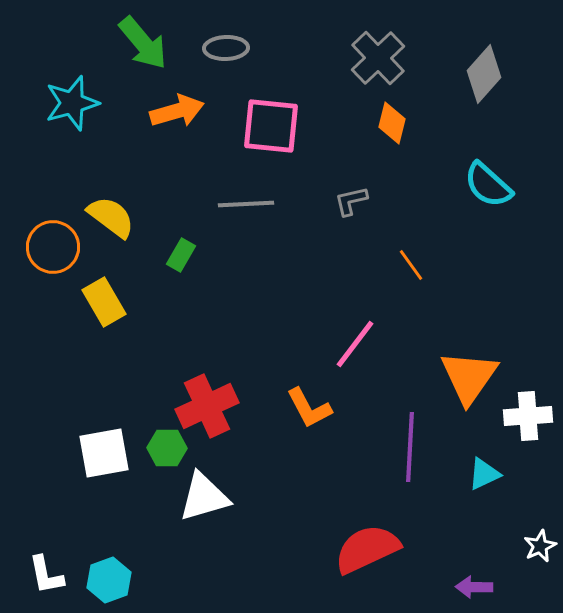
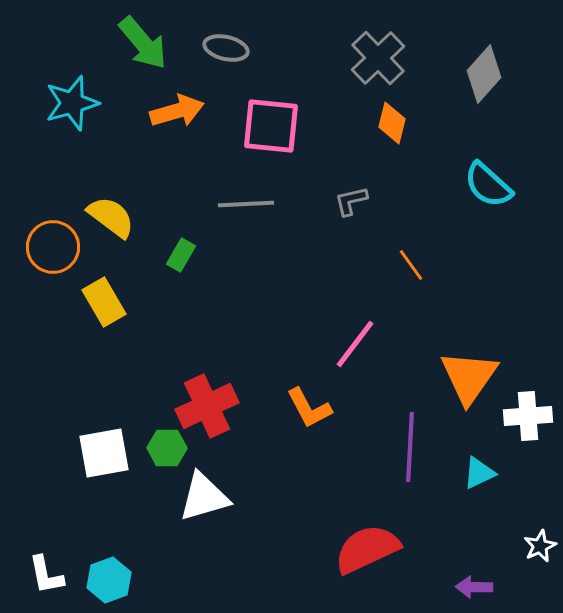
gray ellipse: rotated 15 degrees clockwise
cyan triangle: moved 5 px left, 1 px up
